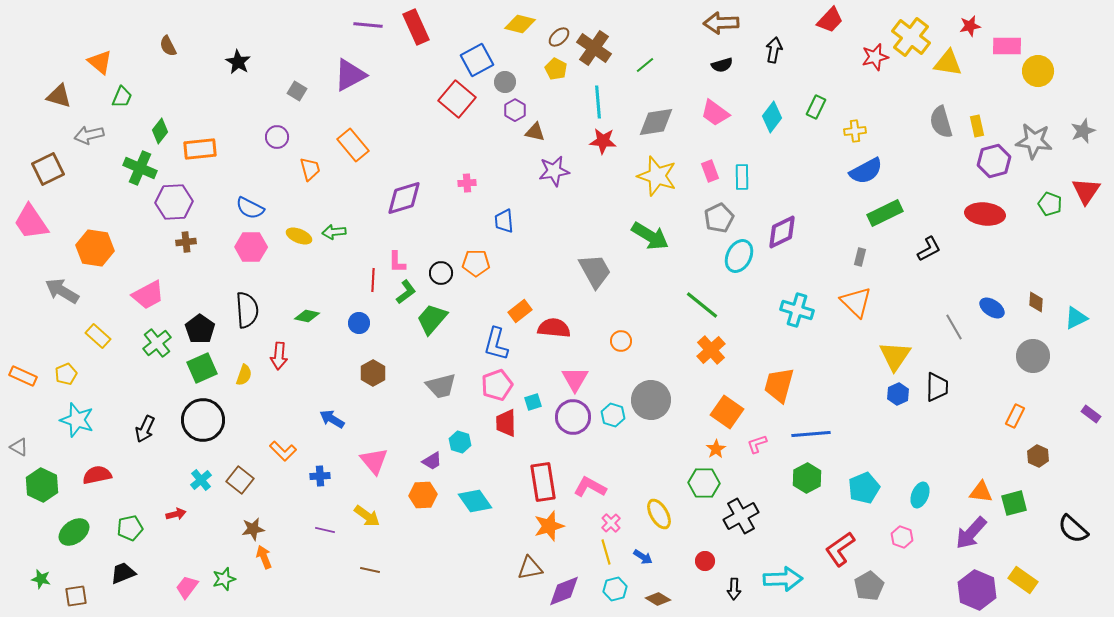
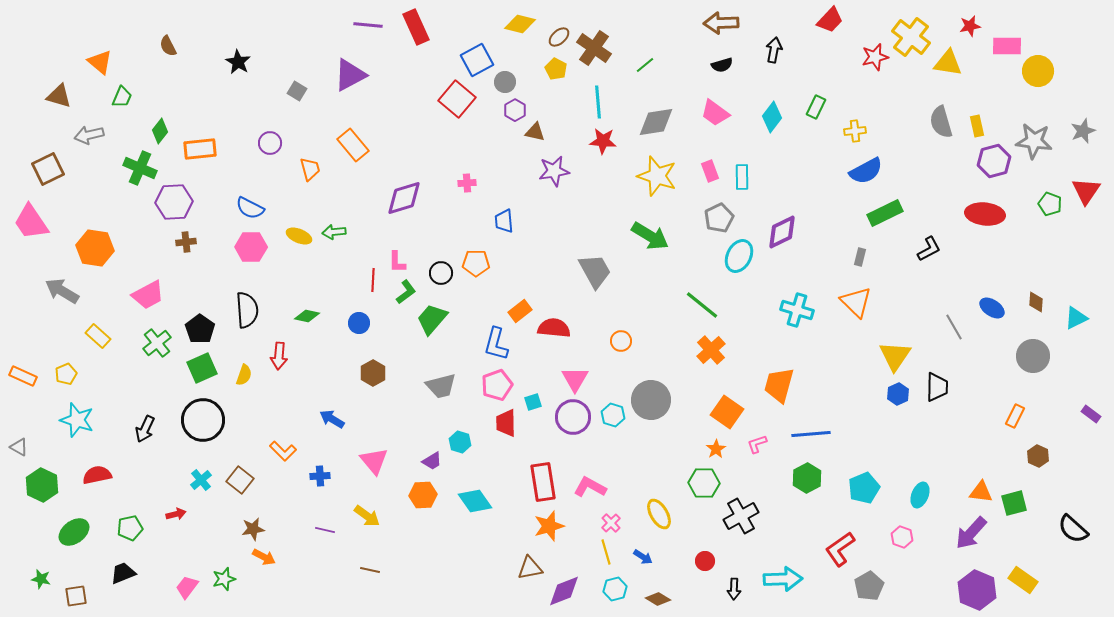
purple circle at (277, 137): moved 7 px left, 6 px down
orange arrow at (264, 557): rotated 140 degrees clockwise
